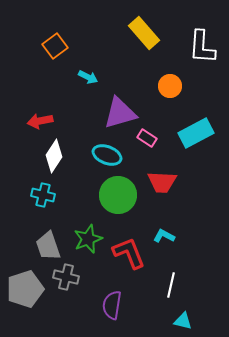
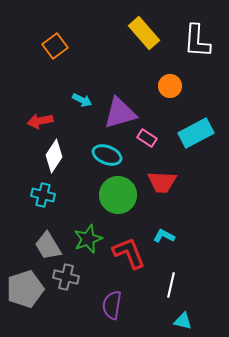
white L-shape: moved 5 px left, 6 px up
cyan arrow: moved 6 px left, 23 px down
gray trapezoid: rotated 12 degrees counterclockwise
